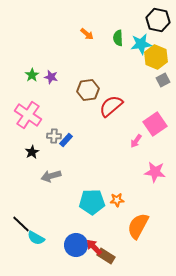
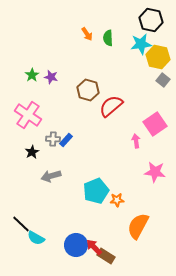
black hexagon: moved 7 px left
orange arrow: rotated 16 degrees clockwise
green semicircle: moved 10 px left
yellow hexagon: moved 2 px right; rotated 10 degrees counterclockwise
gray square: rotated 24 degrees counterclockwise
brown hexagon: rotated 25 degrees clockwise
gray cross: moved 1 px left, 3 px down
pink arrow: rotated 136 degrees clockwise
cyan pentagon: moved 4 px right, 11 px up; rotated 20 degrees counterclockwise
